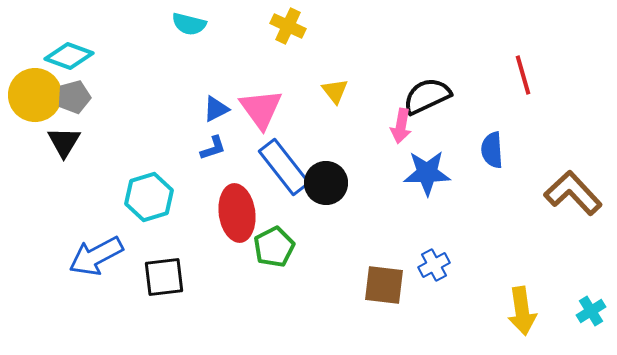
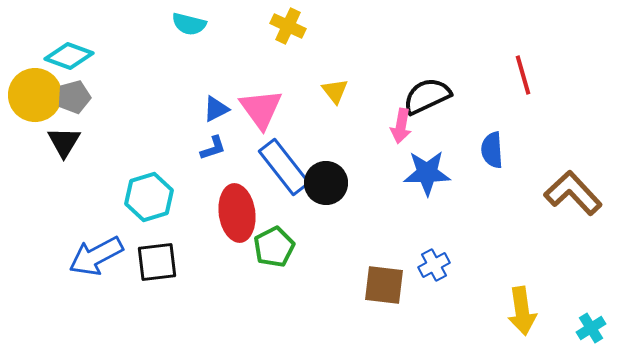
black square: moved 7 px left, 15 px up
cyan cross: moved 17 px down
